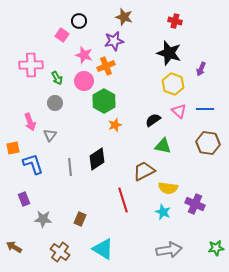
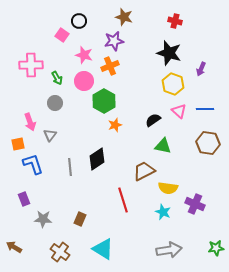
orange cross: moved 4 px right
orange square: moved 5 px right, 4 px up
